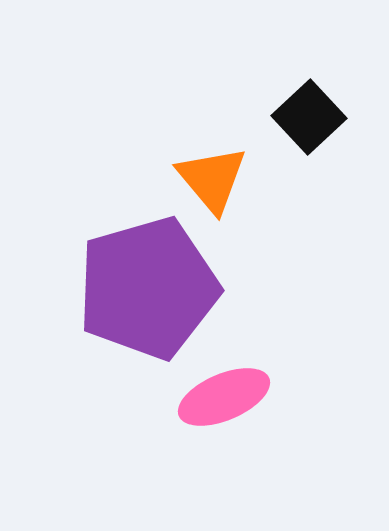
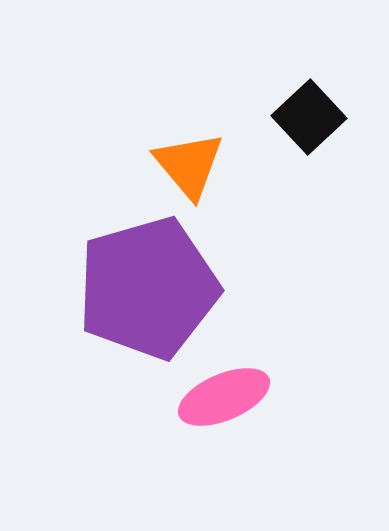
orange triangle: moved 23 px left, 14 px up
